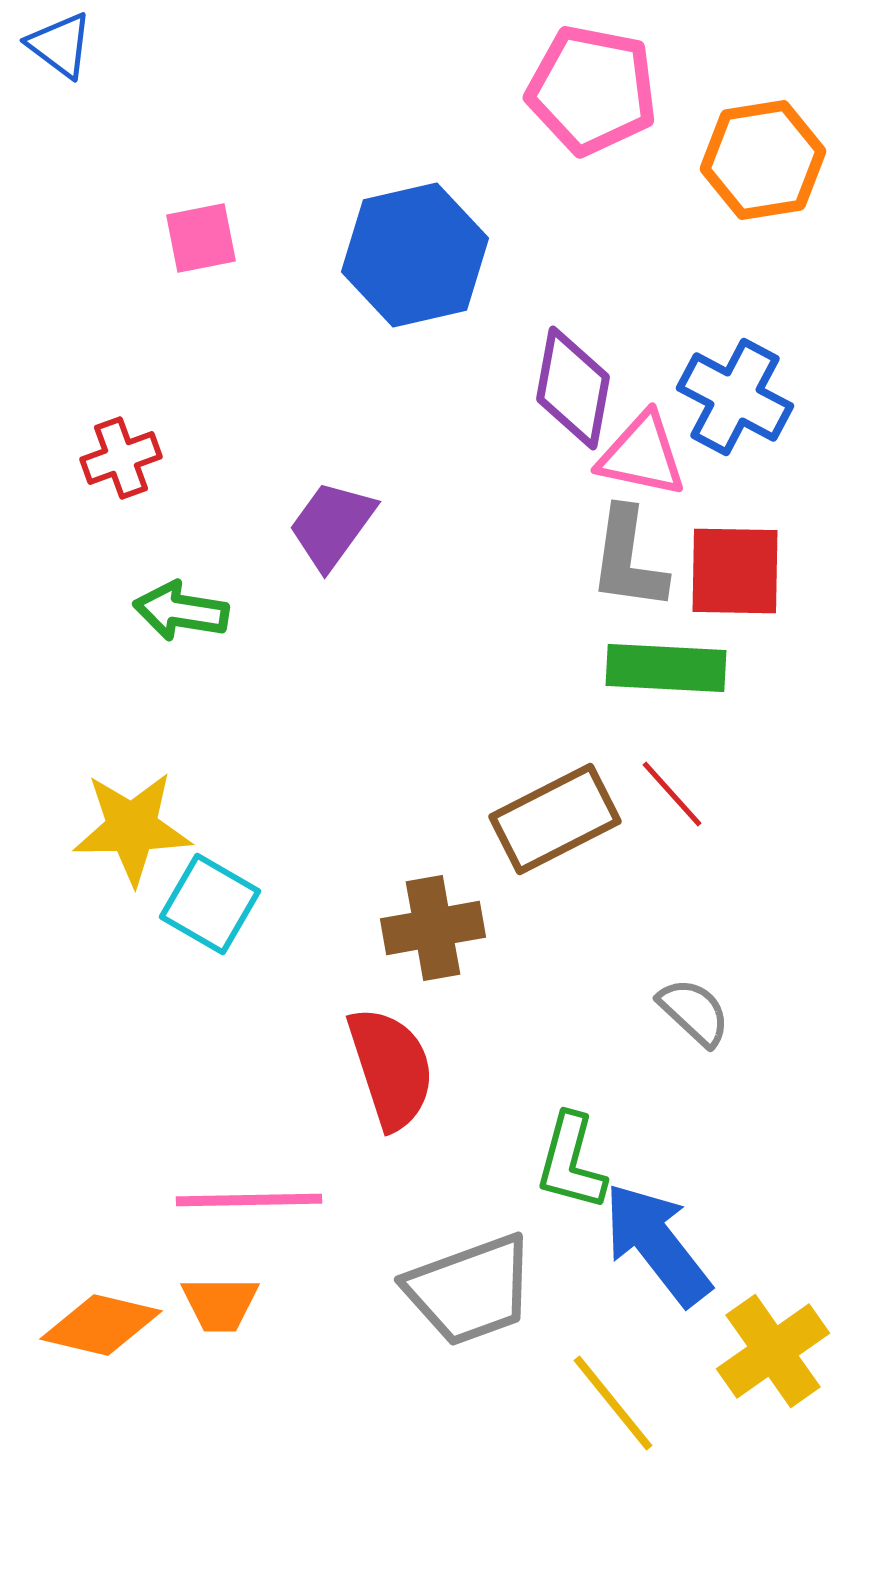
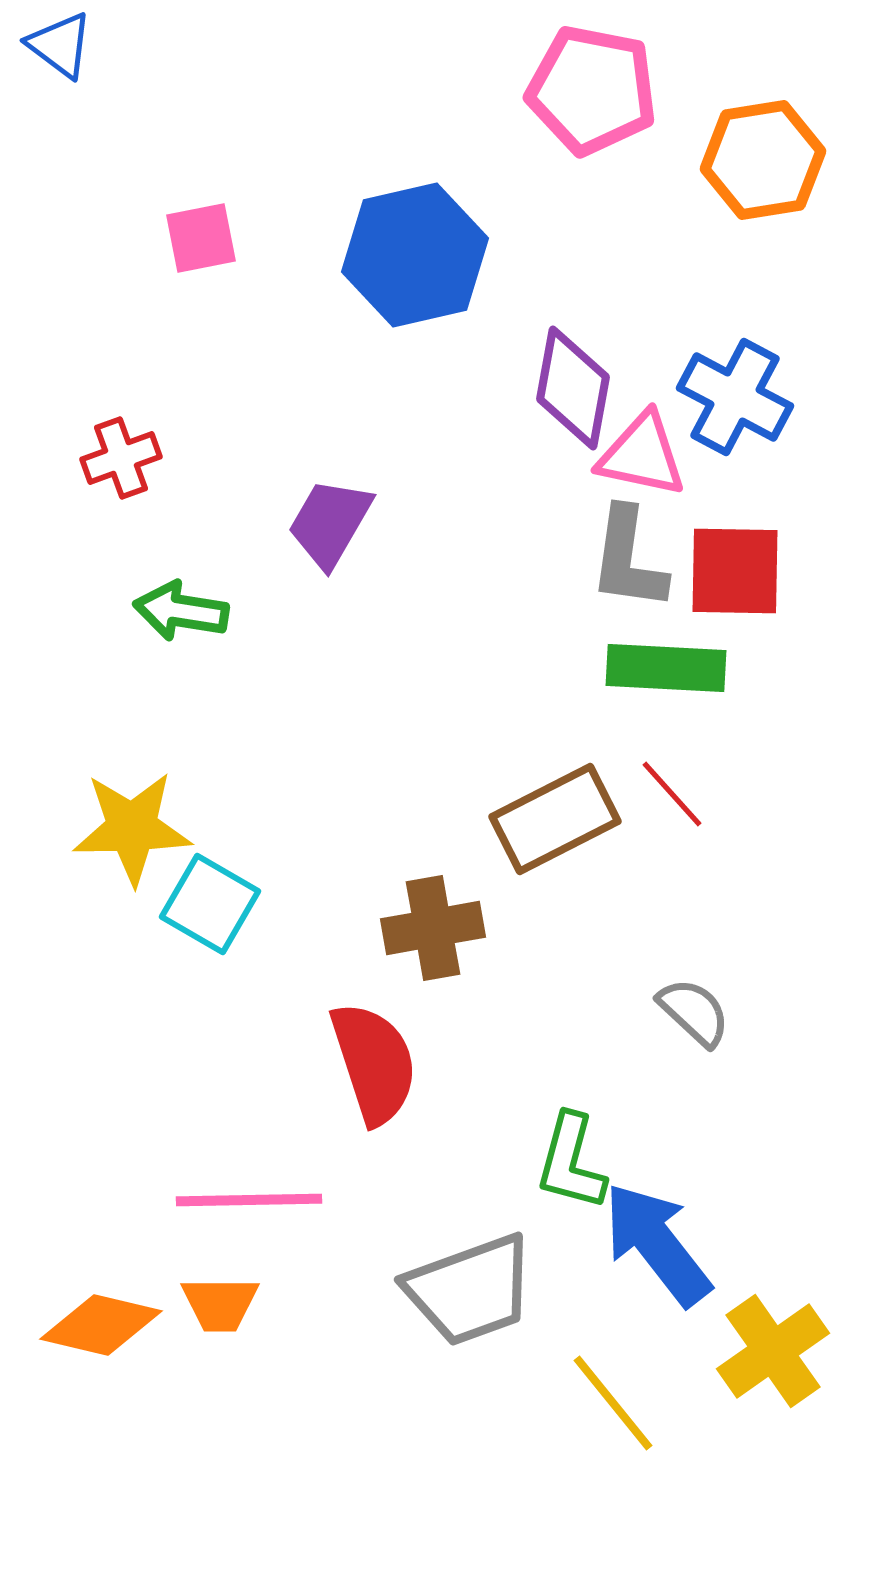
purple trapezoid: moved 2 px left, 2 px up; rotated 6 degrees counterclockwise
red semicircle: moved 17 px left, 5 px up
